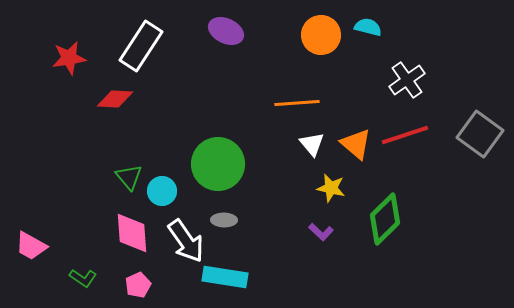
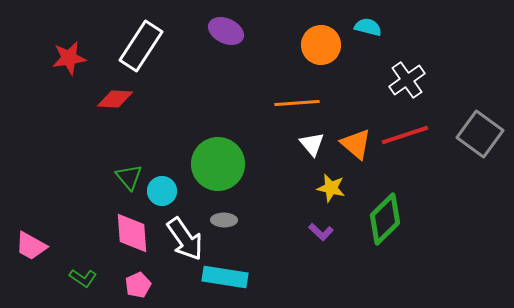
orange circle: moved 10 px down
white arrow: moved 1 px left, 2 px up
